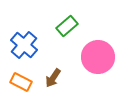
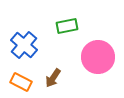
green rectangle: rotated 30 degrees clockwise
